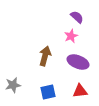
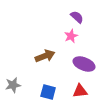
brown arrow: rotated 54 degrees clockwise
purple ellipse: moved 6 px right, 2 px down
blue square: rotated 28 degrees clockwise
